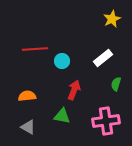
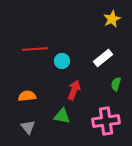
gray triangle: rotated 21 degrees clockwise
